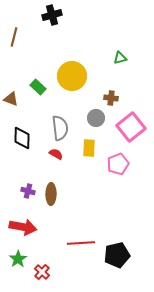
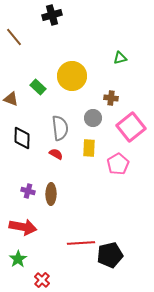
brown line: rotated 54 degrees counterclockwise
gray circle: moved 3 px left
pink pentagon: rotated 10 degrees counterclockwise
black pentagon: moved 7 px left
red cross: moved 8 px down
